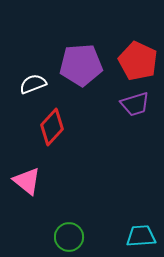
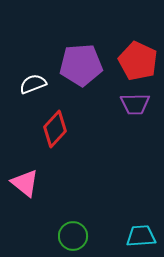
purple trapezoid: rotated 16 degrees clockwise
red diamond: moved 3 px right, 2 px down
pink triangle: moved 2 px left, 2 px down
green circle: moved 4 px right, 1 px up
